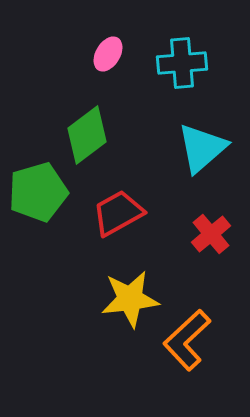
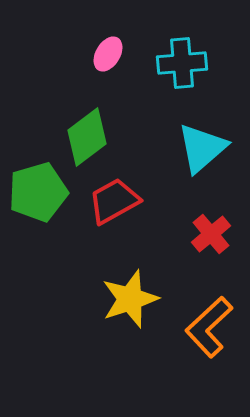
green diamond: moved 2 px down
red trapezoid: moved 4 px left, 12 px up
yellow star: rotated 12 degrees counterclockwise
orange L-shape: moved 22 px right, 13 px up
